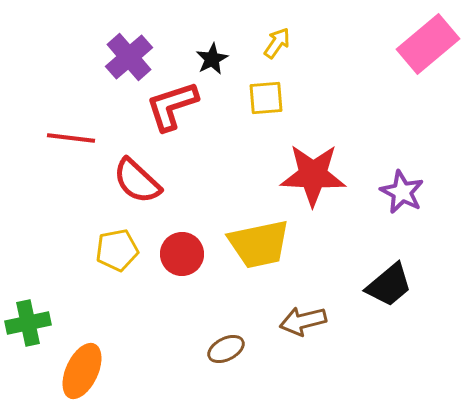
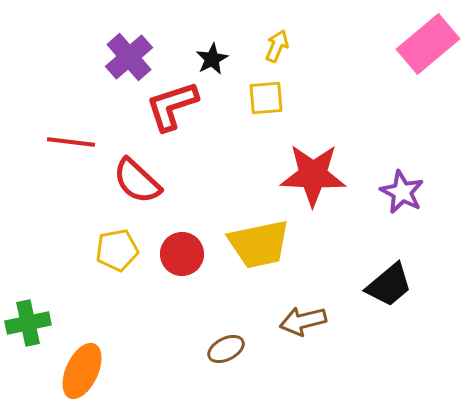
yellow arrow: moved 3 px down; rotated 12 degrees counterclockwise
red line: moved 4 px down
